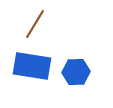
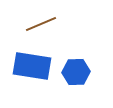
brown line: moved 6 px right; rotated 36 degrees clockwise
